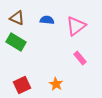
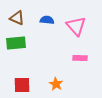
pink triangle: rotated 35 degrees counterclockwise
green rectangle: moved 1 px down; rotated 36 degrees counterclockwise
pink rectangle: rotated 48 degrees counterclockwise
red square: rotated 24 degrees clockwise
